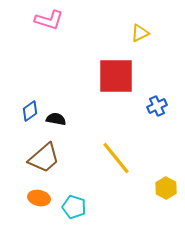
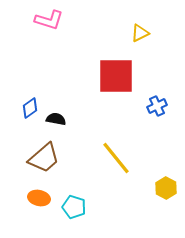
blue diamond: moved 3 px up
